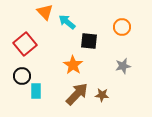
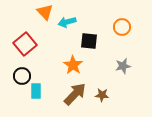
cyan arrow: rotated 54 degrees counterclockwise
brown arrow: moved 2 px left
